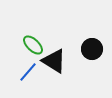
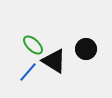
black circle: moved 6 px left
